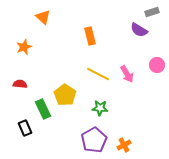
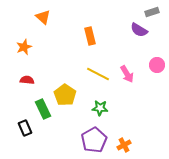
red semicircle: moved 7 px right, 4 px up
